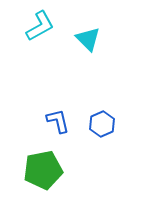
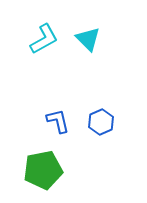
cyan L-shape: moved 4 px right, 13 px down
blue hexagon: moved 1 px left, 2 px up
